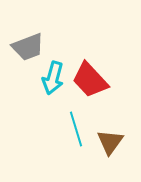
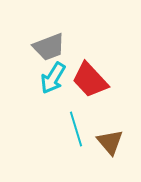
gray trapezoid: moved 21 px right
cyan arrow: rotated 16 degrees clockwise
brown triangle: rotated 16 degrees counterclockwise
